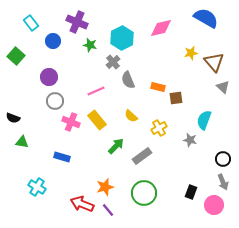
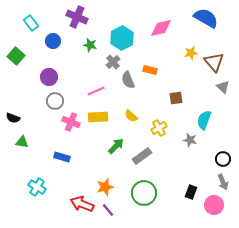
purple cross: moved 5 px up
orange rectangle: moved 8 px left, 17 px up
yellow rectangle: moved 1 px right, 3 px up; rotated 54 degrees counterclockwise
